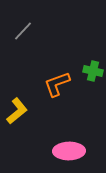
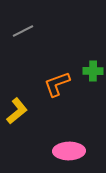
gray line: rotated 20 degrees clockwise
green cross: rotated 12 degrees counterclockwise
